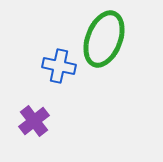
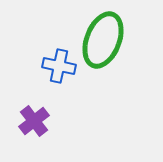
green ellipse: moved 1 px left, 1 px down
